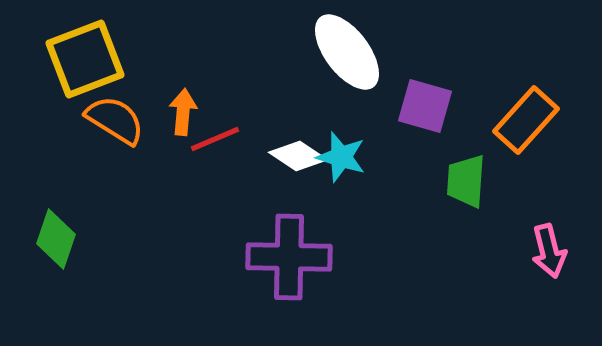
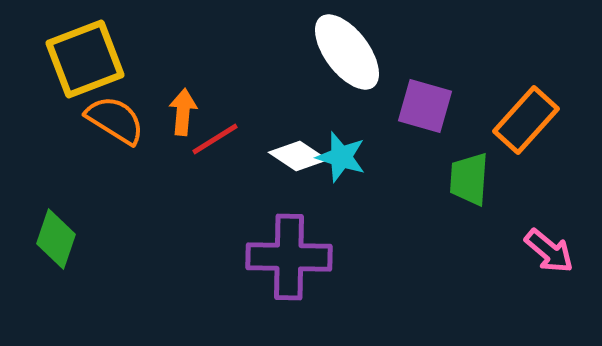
red line: rotated 9 degrees counterclockwise
green trapezoid: moved 3 px right, 2 px up
pink arrow: rotated 36 degrees counterclockwise
